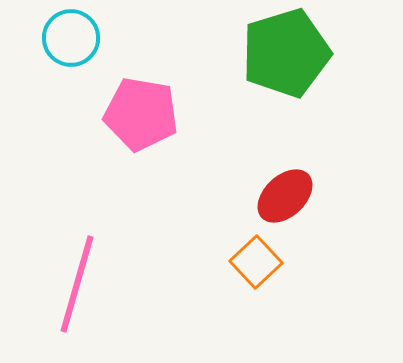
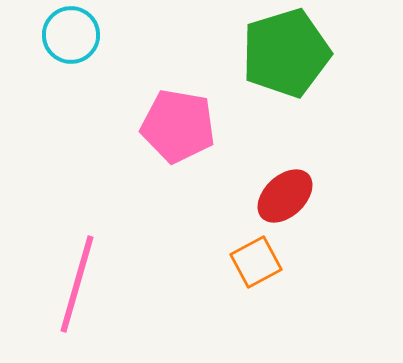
cyan circle: moved 3 px up
pink pentagon: moved 37 px right, 12 px down
orange square: rotated 15 degrees clockwise
